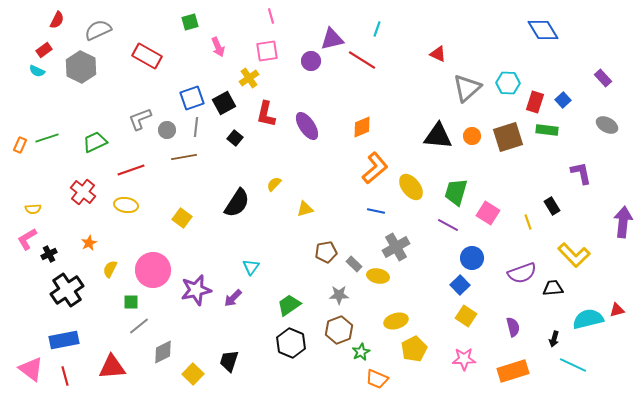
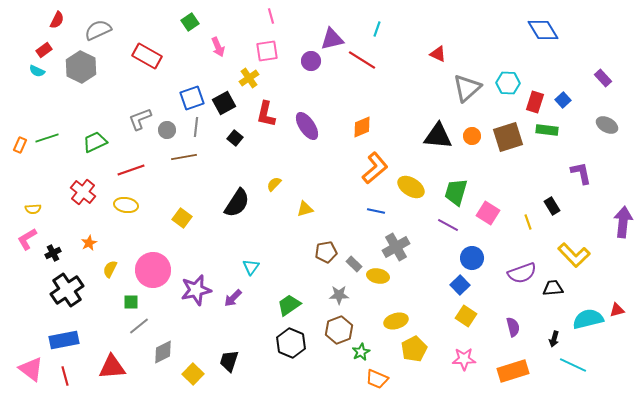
green square at (190, 22): rotated 18 degrees counterclockwise
yellow ellipse at (411, 187): rotated 20 degrees counterclockwise
black cross at (49, 254): moved 4 px right, 1 px up
